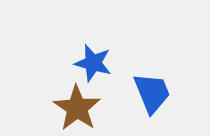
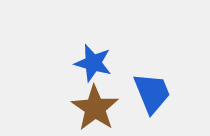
brown star: moved 18 px right
